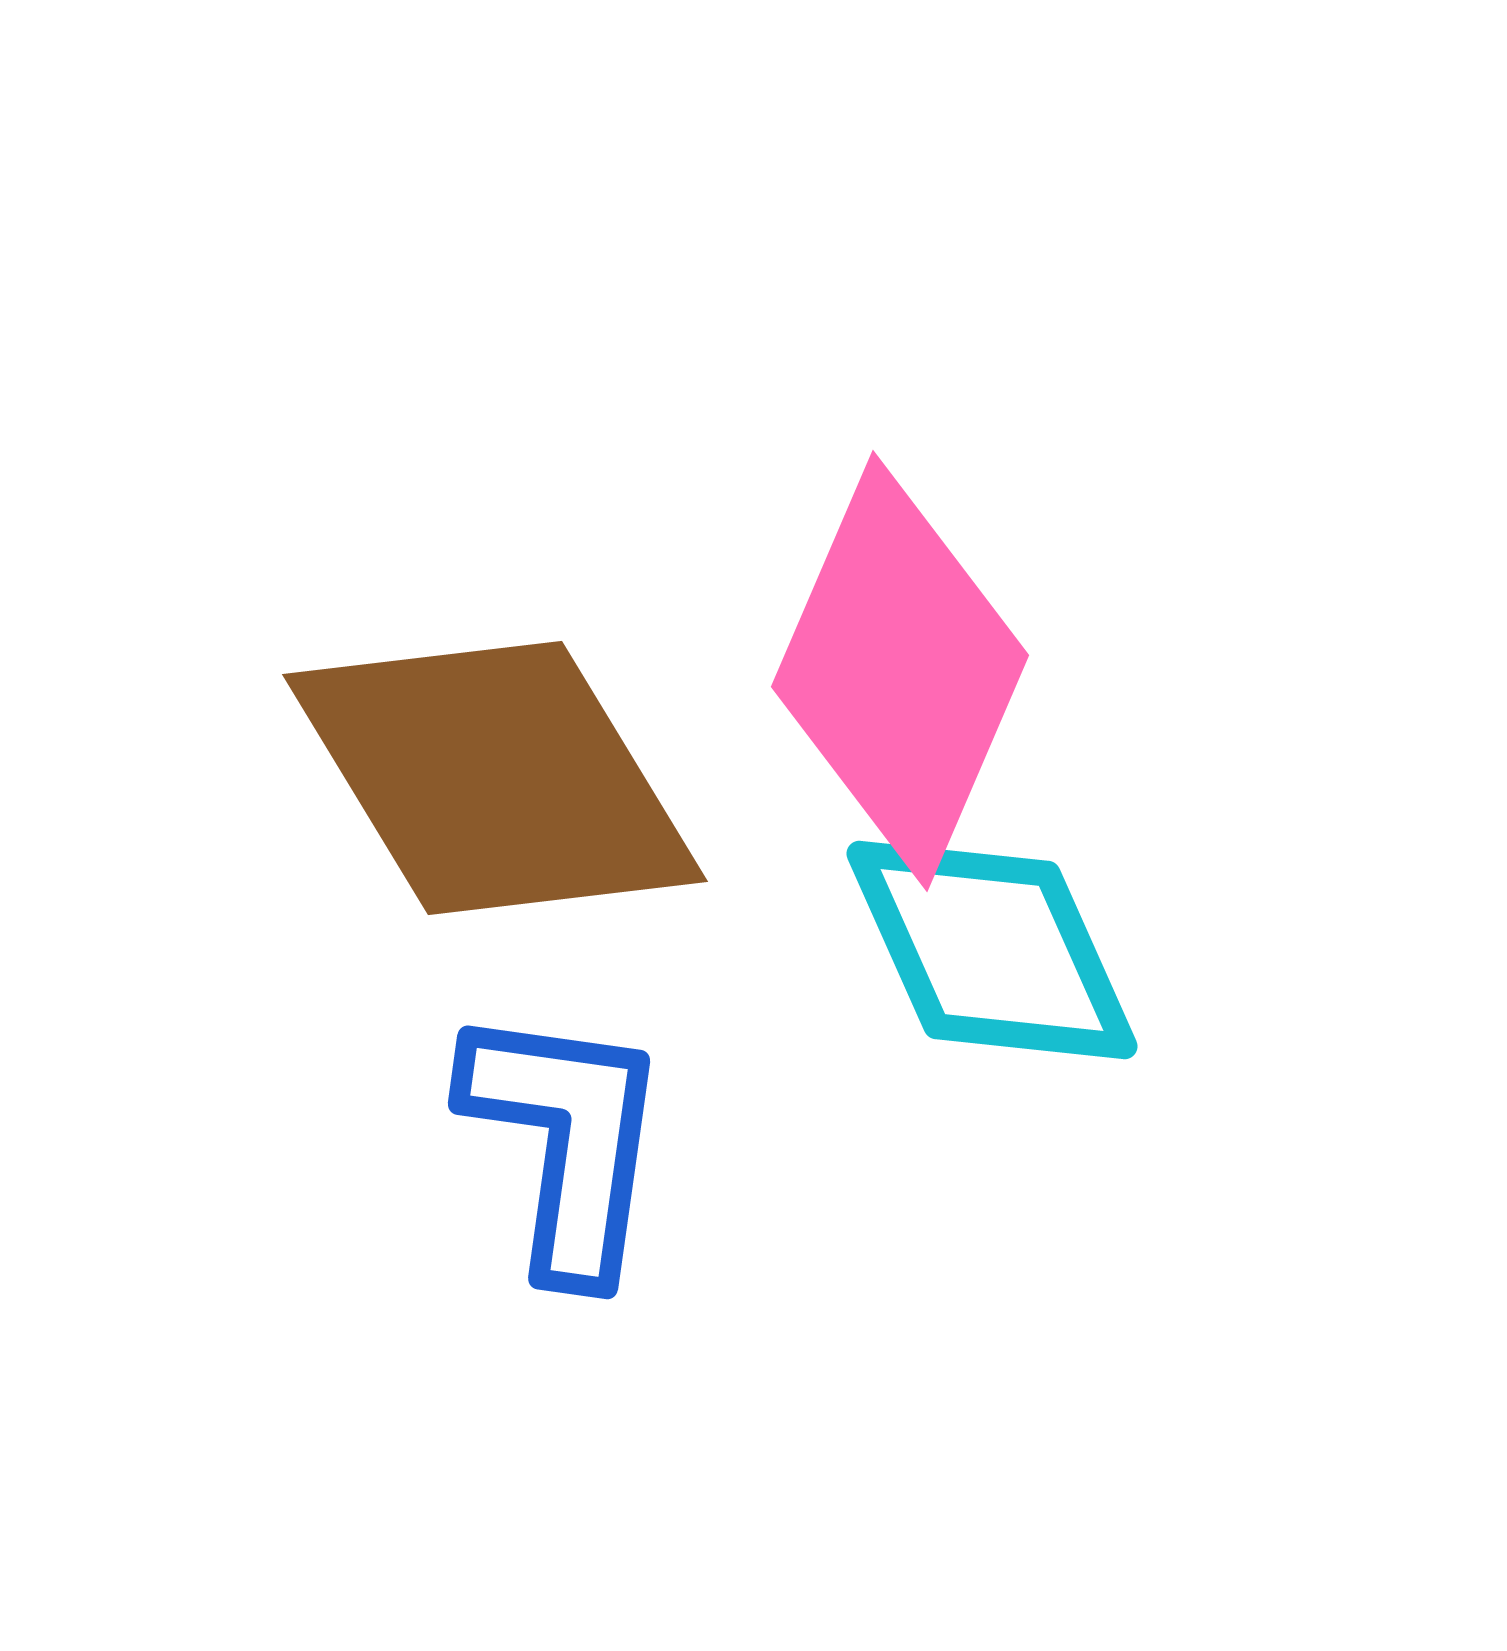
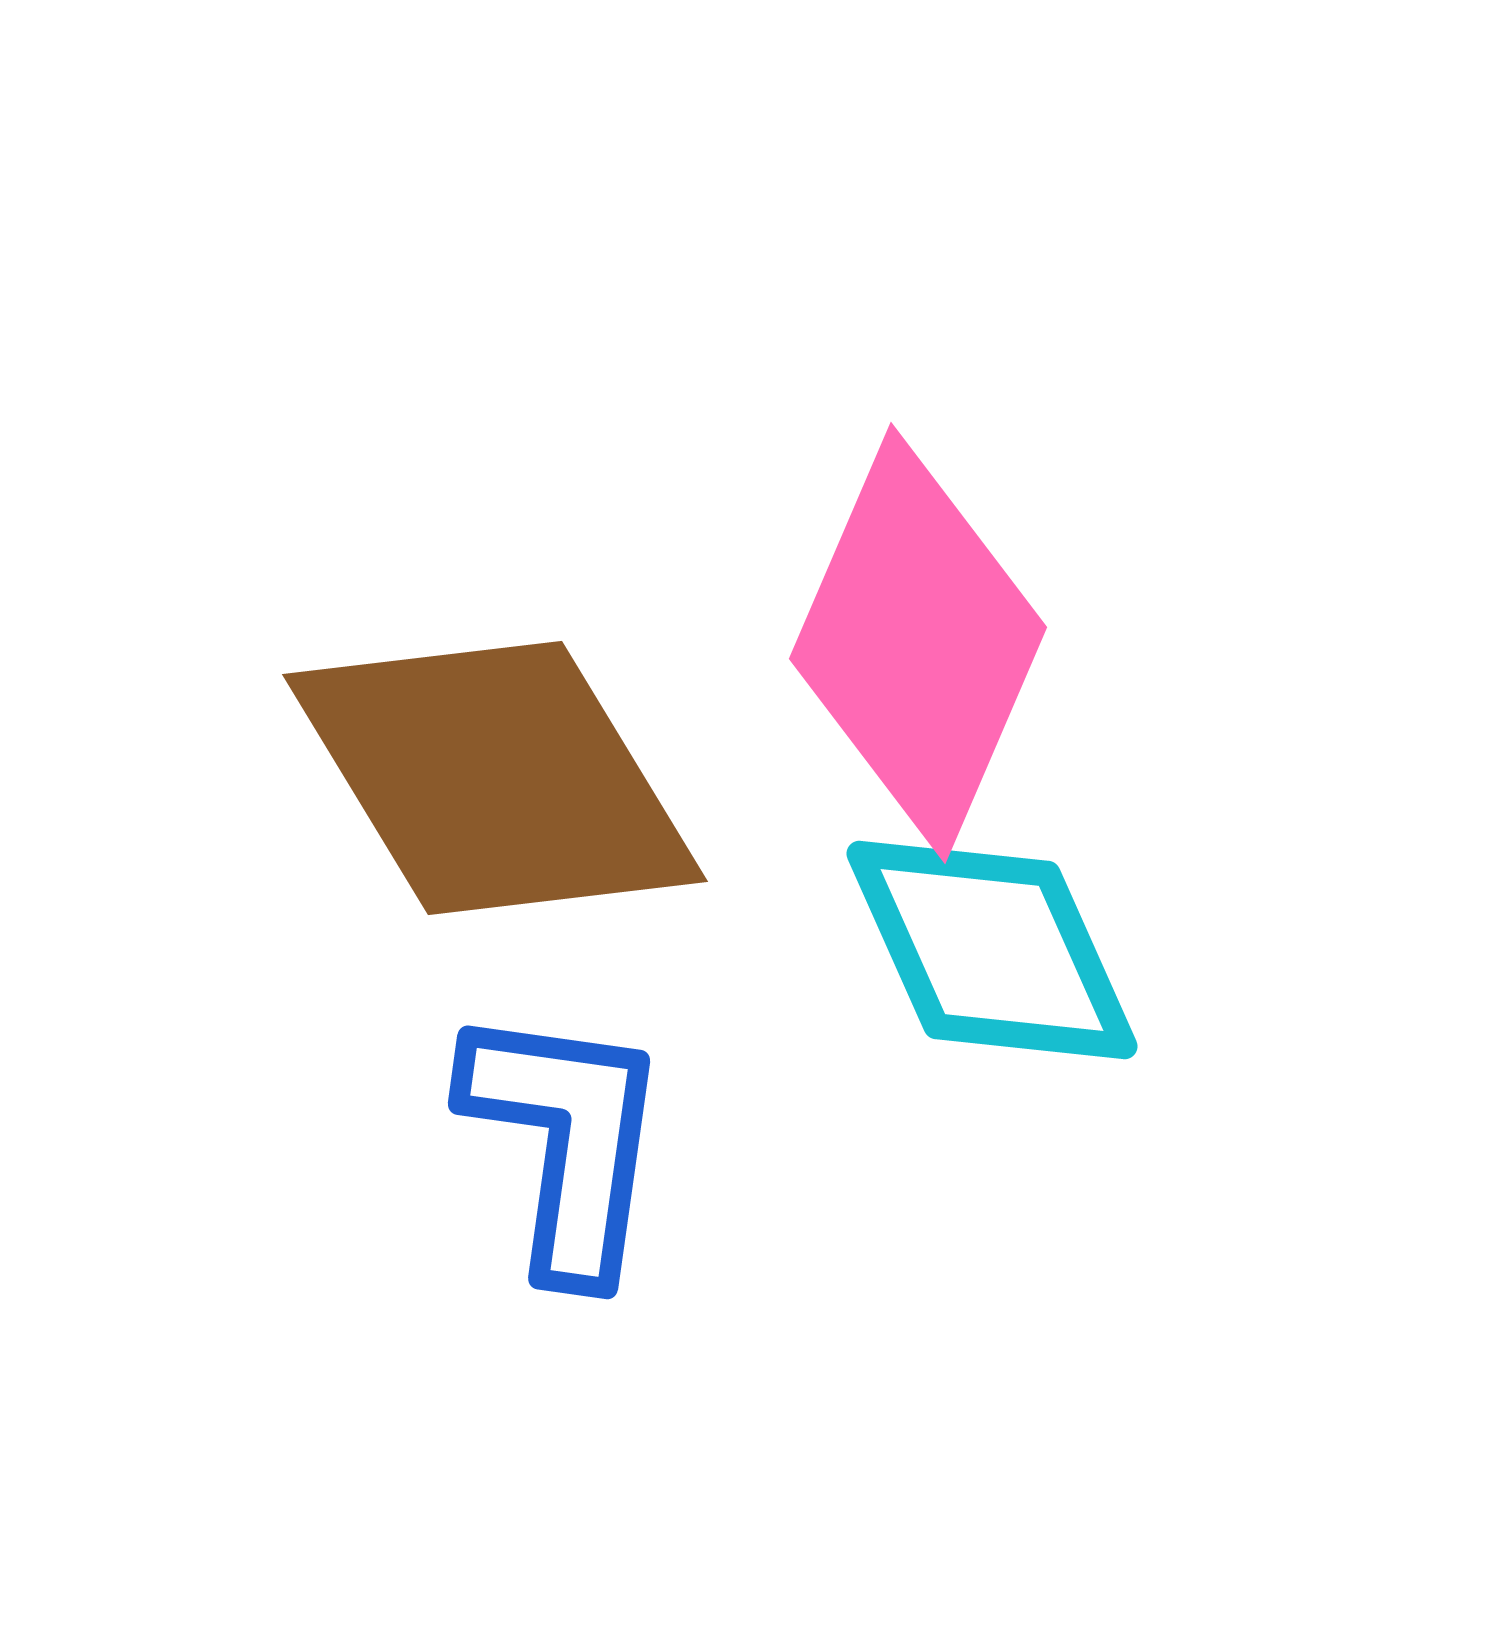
pink diamond: moved 18 px right, 28 px up
